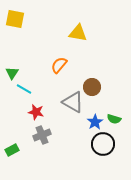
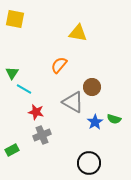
black circle: moved 14 px left, 19 px down
